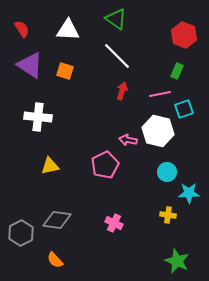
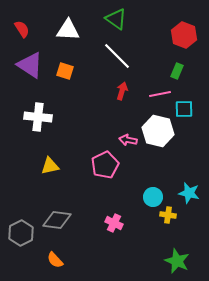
cyan square: rotated 18 degrees clockwise
cyan circle: moved 14 px left, 25 px down
cyan star: rotated 15 degrees clockwise
